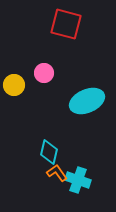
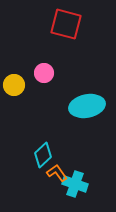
cyan ellipse: moved 5 px down; rotated 12 degrees clockwise
cyan diamond: moved 6 px left, 3 px down; rotated 35 degrees clockwise
cyan cross: moved 3 px left, 4 px down
